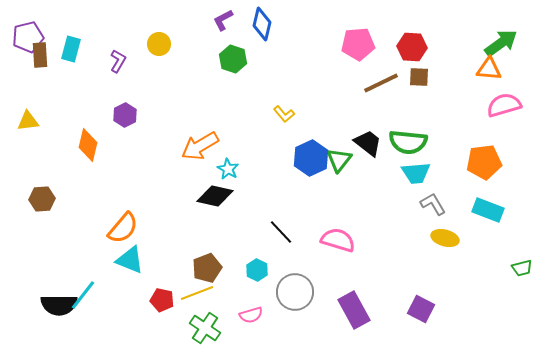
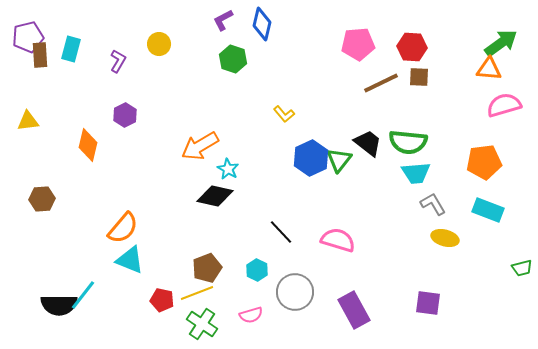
purple square at (421, 309): moved 7 px right, 6 px up; rotated 20 degrees counterclockwise
green cross at (205, 328): moved 3 px left, 4 px up
